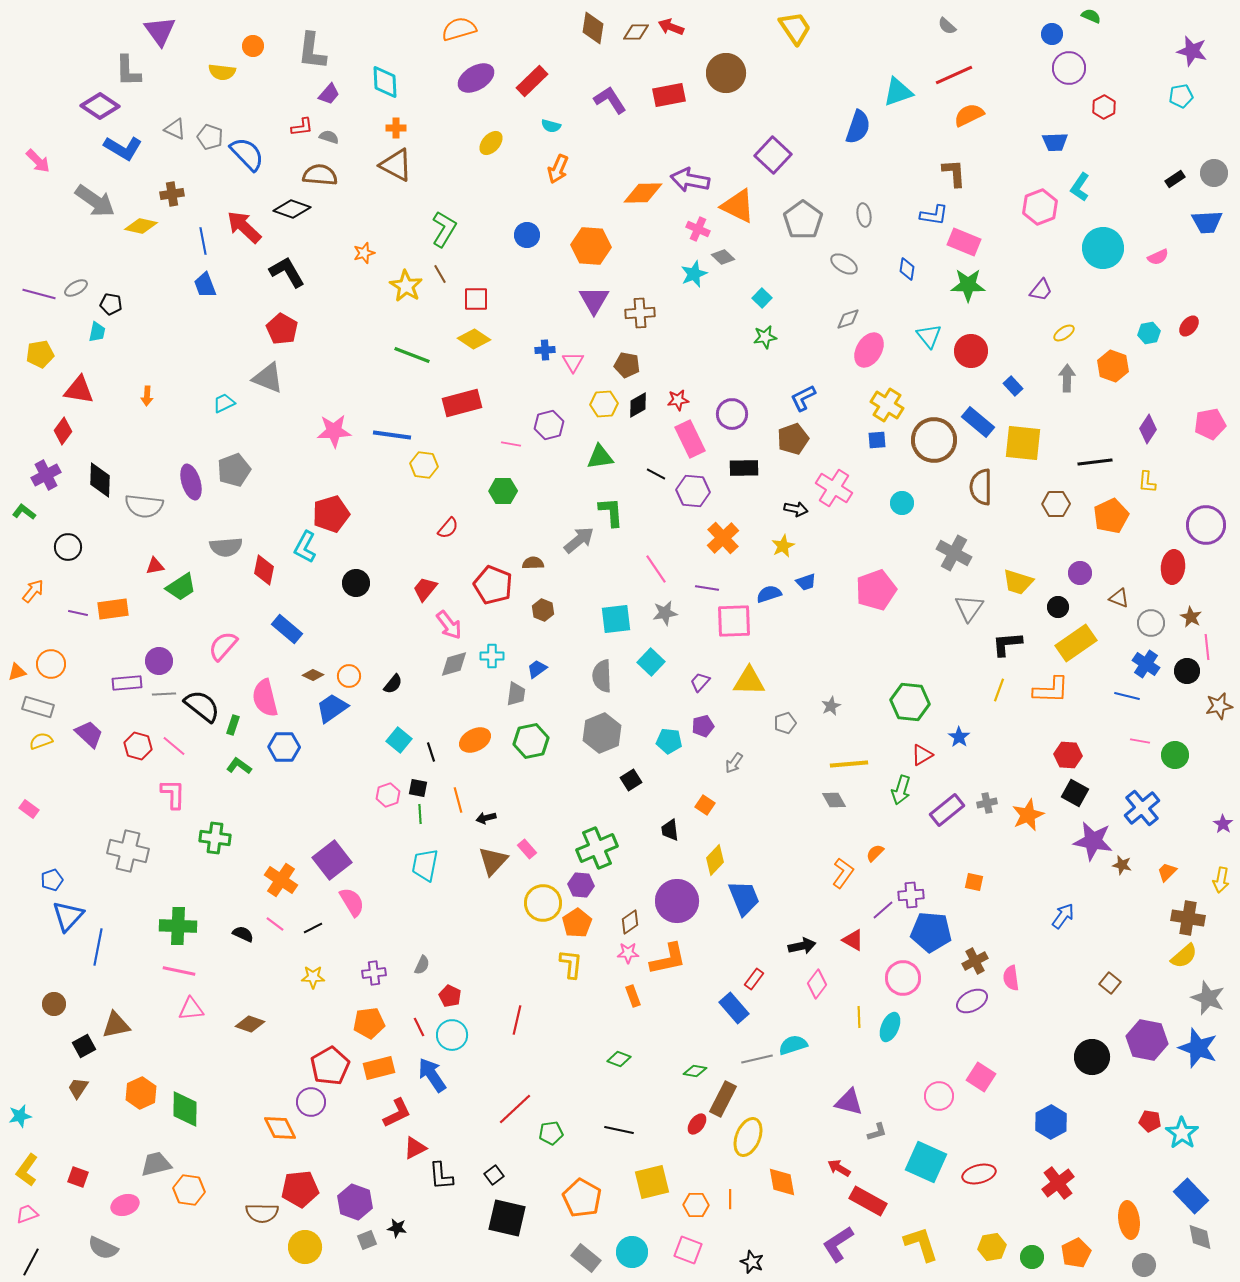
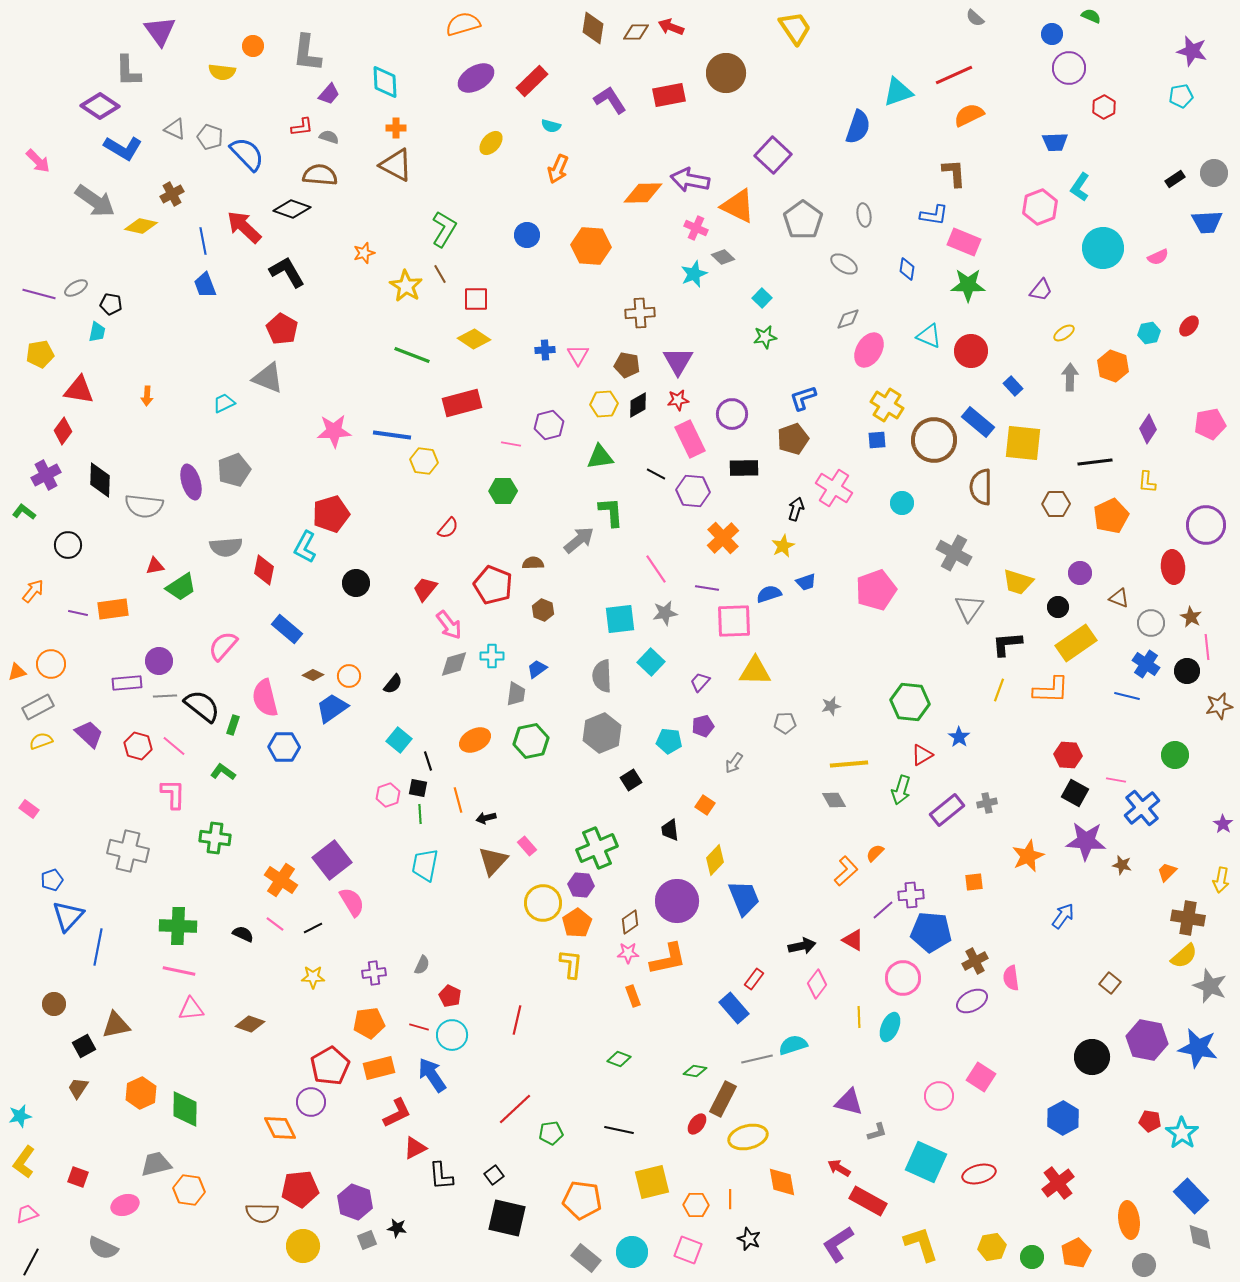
gray semicircle at (947, 26): moved 28 px right, 8 px up
orange semicircle at (459, 29): moved 4 px right, 5 px up
gray L-shape at (312, 51): moved 5 px left, 2 px down
brown cross at (172, 194): rotated 20 degrees counterclockwise
pink cross at (698, 229): moved 2 px left, 1 px up
purple triangle at (594, 300): moved 84 px right, 61 px down
cyan triangle at (929, 336): rotated 28 degrees counterclockwise
pink triangle at (573, 362): moved 5 px right, 7 px up
gray arrow at (1067, 378): moved 3 px right, 1 px up
blue L-shape at (803, 398): rotated 8 degrees clockwise
yellow hexagon at (424, 465): moved 4 px up
black arrow at (796, 509): rotated 85 degrees counterclockwise
black circle at (68, 547): moved 2 px up
red ellipse at (1173, 567): rotated 12 degrees counterclockwise
cyan square at (616, 619): moved 4 px right
yellow triangle at (749, 681): moved 6 px right, 10 px up
gray line at (164, 694): moved 1 px right, 2 px down
gray star at (831, 706): rotated 12 degrees clockwise
gray rectangle at (38, 707): rotated 44 degrees counterclockwise
gray pentagon at (785, 723): rotated 15 degrees clockwise
pink line at (1140, 741): moved 24 px left, 39 px down
black line at (431, 752): moved 3 px left, 9 px down
green L-shape at (239, 766): moved 16 px left, 6 px down
orange star at (1028, 815): moved 41 px down
purple star at (1093, 841): moved 7 px left; rotated 6 degrees counterclockwise
pink rectangle at (527, 849): moved 3 px up
orange L-shape at (843, 873): moved 3 px right, 2 px up; rotated 12 degrees clockwise
orange square at (974, 882): rotated 18 degrees counterclockwise
gray star at (1208, 998): moved 2 px right, 12 px up
red line at (419, 1027): rotated 48 degrees counterclockwise
blue star at (1198, 1048): rotated 9 degrees counterclockwise
blue hexagon at (1051, 1122): moved 12 px right, 4 px up
yellow ellipse at (748, 1137): rotated 54 degrees clockwise
yellow L-shape at (27, 1170): moved 3 px left, 8 px up
orange pentagon at (582, 1198): moved 2 px down; rotated 21 degrees counterclockwise
yellow circle at (305, 1247): moved 2 px left, 1 px up
black star at (752, 1262): moved 3 px left, 23 px up
